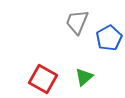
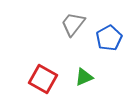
gray trapezoid: moved 4 px left, 2 px down; rotated 16 degrees clockwise
green triangle: rotated 18 degrees clockwise
